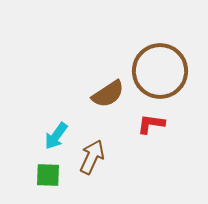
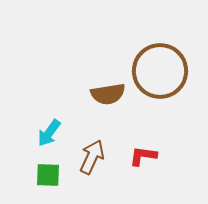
brown semicircle: rotated 24 degrees clockwise
red L-shape: moved 8 px left, 32 px down
cyan arrow: moved 7 px left, 3 px up
